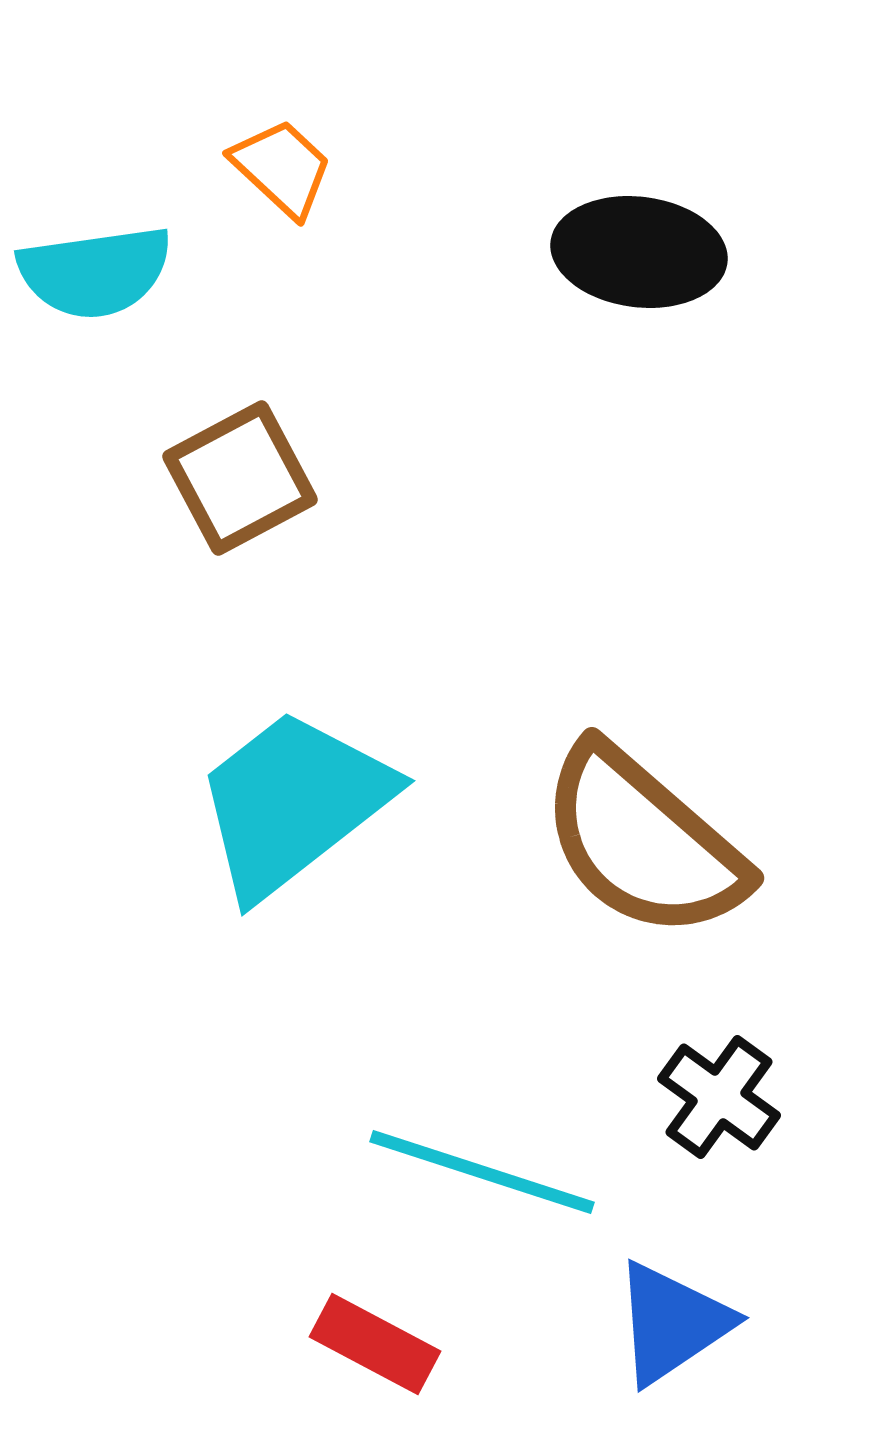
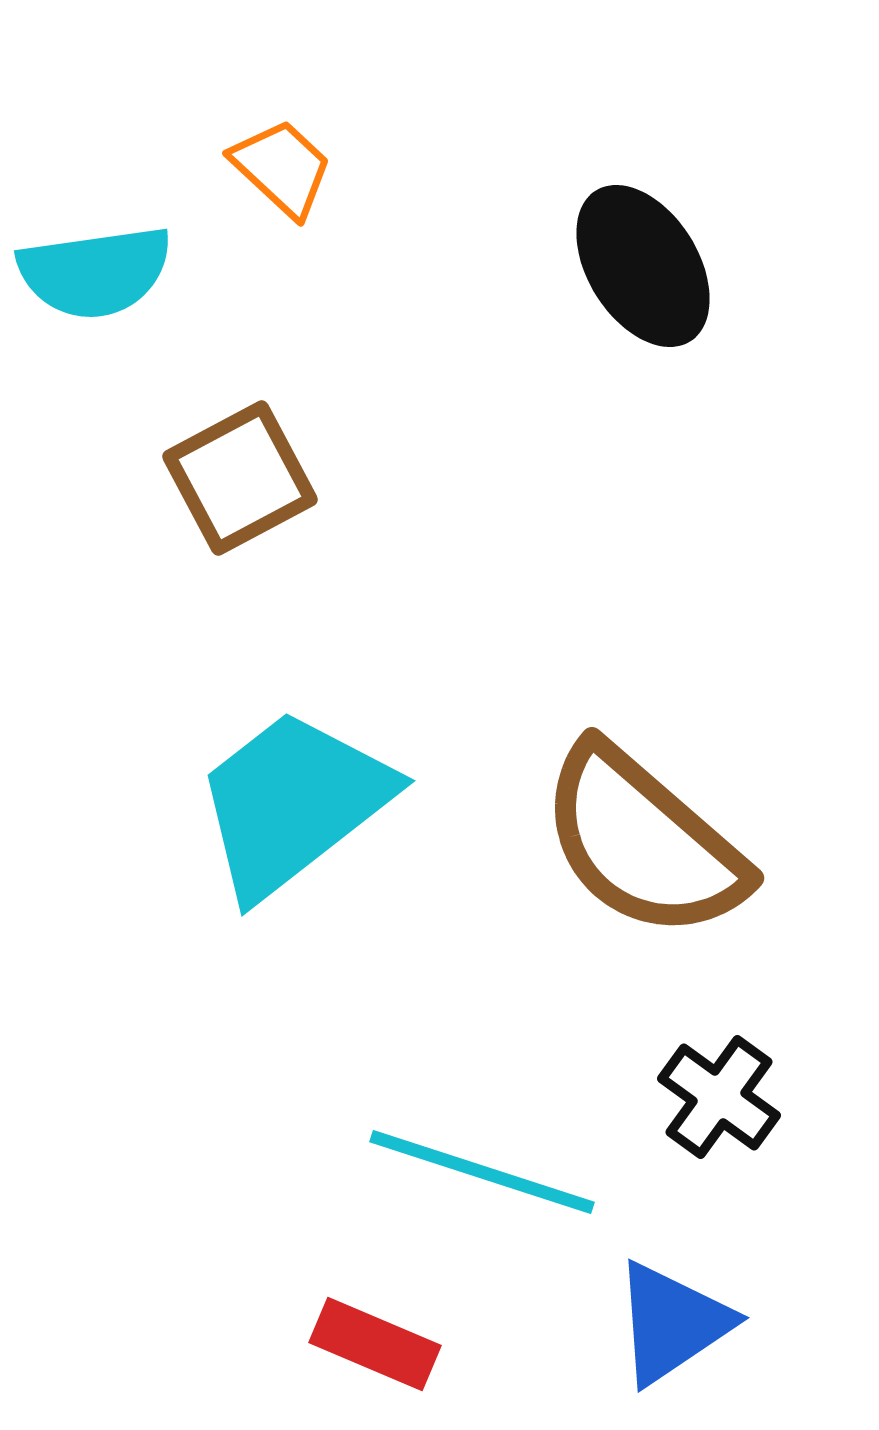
black ellipse: moved 4 px right, 14 px down; rotated 51 degrees clockwise
red rectangle: rotated 5 degrees counterclockwise
